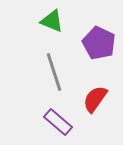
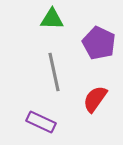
green triangle: moved 2 px up; rotated 20 degrees counterclockwise
gray line: rotated 6 degrees clockwise
purple rectangle: moved 17 px left; rotated 16 degrees counterclockwise
